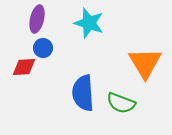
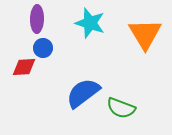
purple ellipse: rotated 12 degrees counterclockwise
cyan star: moved 1 px right
orange triangle: moved 29 px up
blue semicircle: rotated 57 degrees clockwise
green semicircle: moved 5 px down
